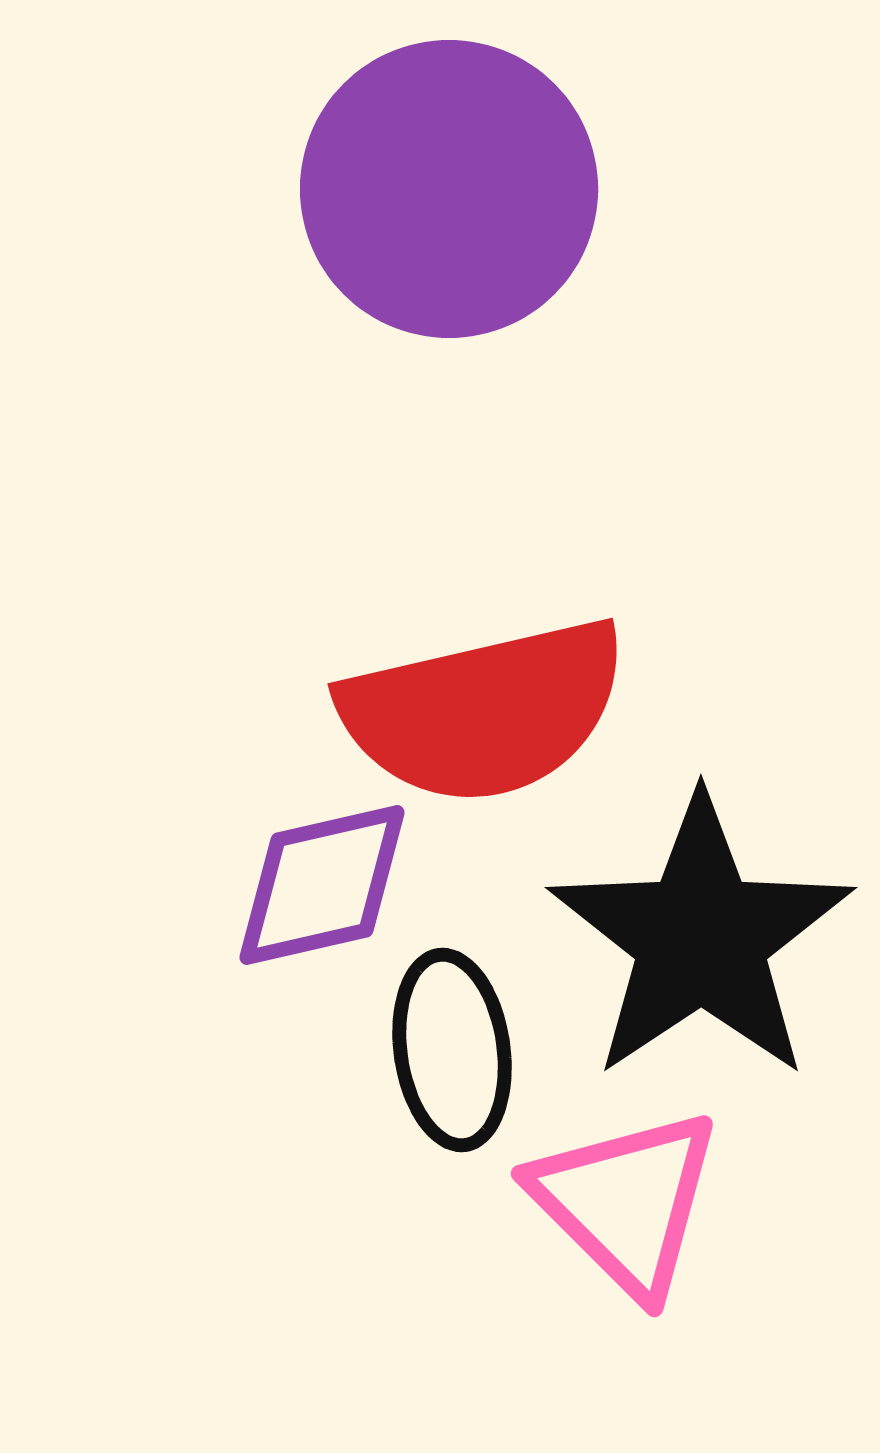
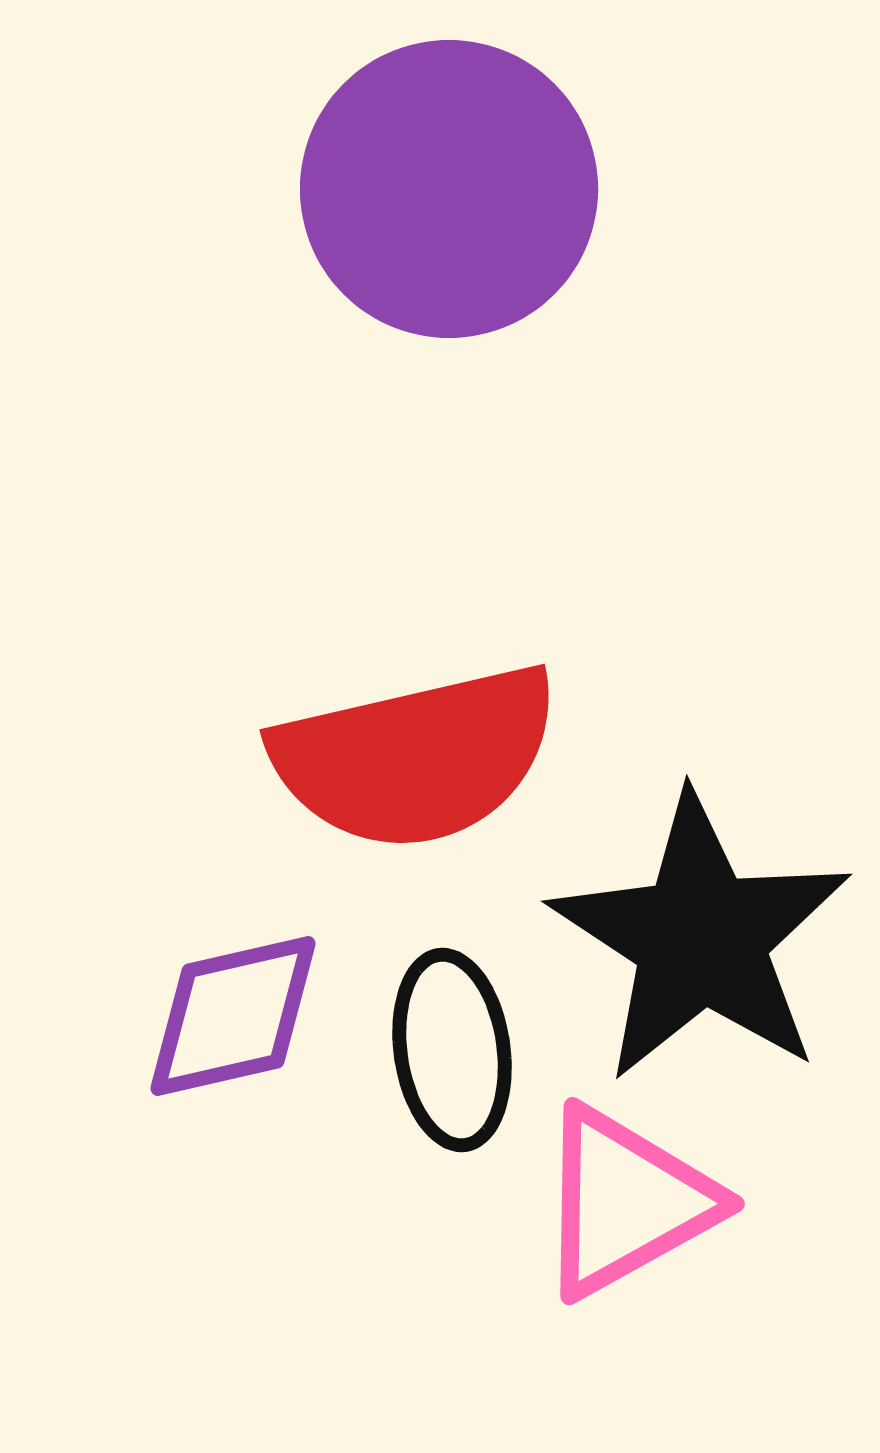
red semicircle: moved 68 px left, 46 px down
purple diamond: moved 89 px left, 131 px down
black star: rotated 5 degrees counterclockwise
pink triangle: rotated 46 degrees clockwise
